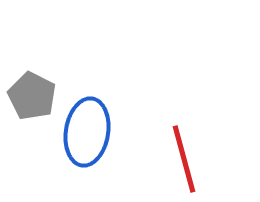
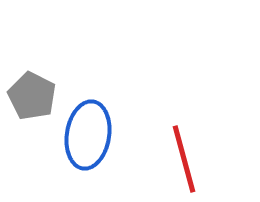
blue ellipse: moved 1 px right, 3 px down
